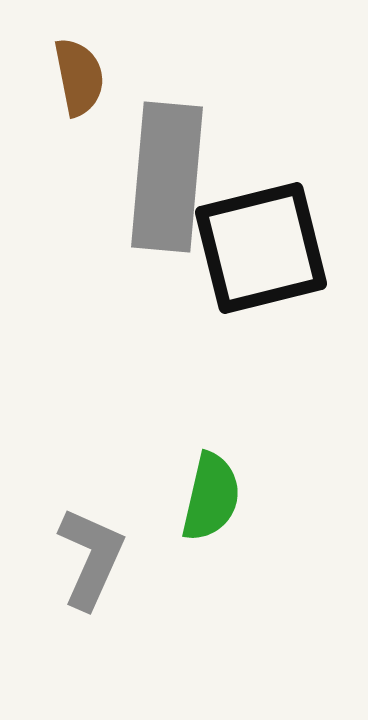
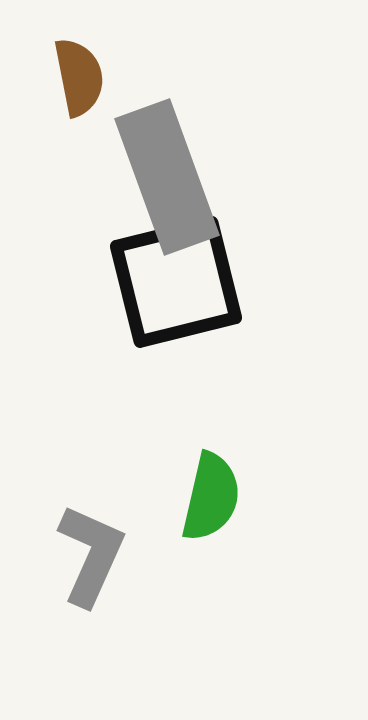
gray rectangle: rotated 25 degrees counterclockwise
black square: moved 85 px left, 34 px down
gray L-shape: moved 3 px up
